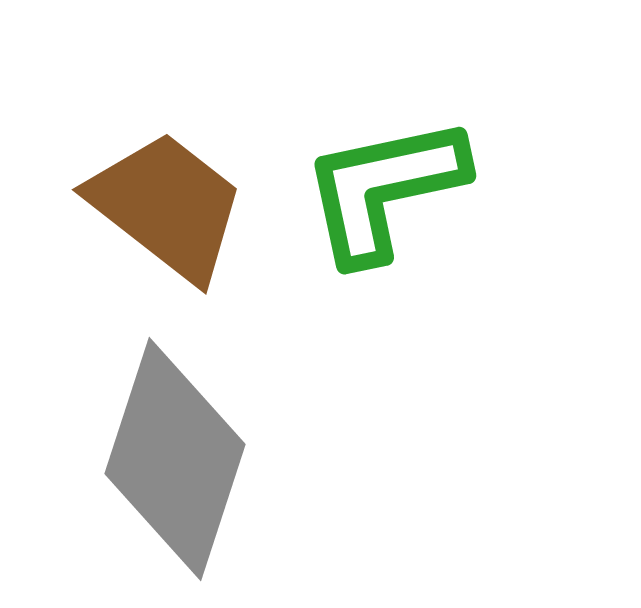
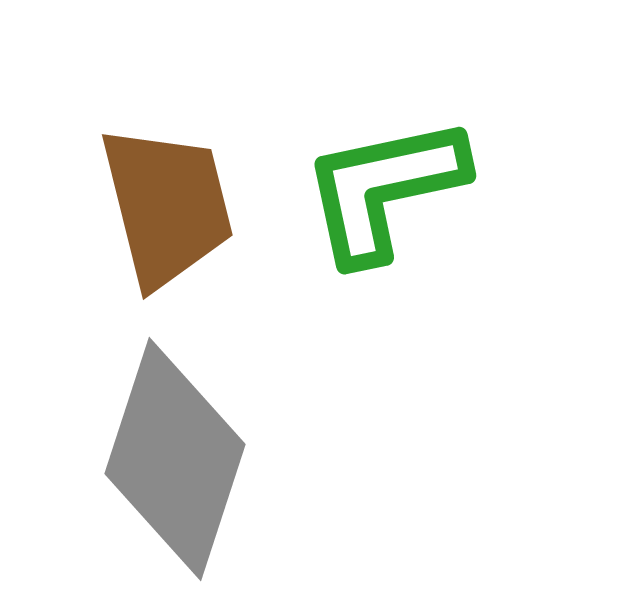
brown trapezoid: rotated 38 degrees clockwise
